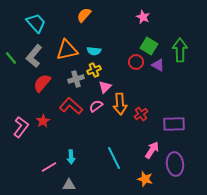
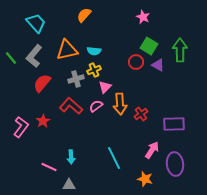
pink line: rotated 56 degrees clockwise
